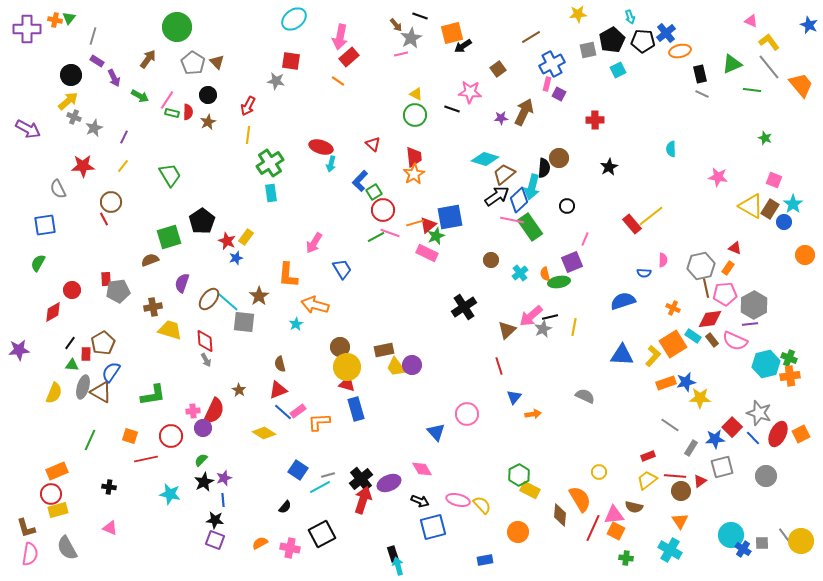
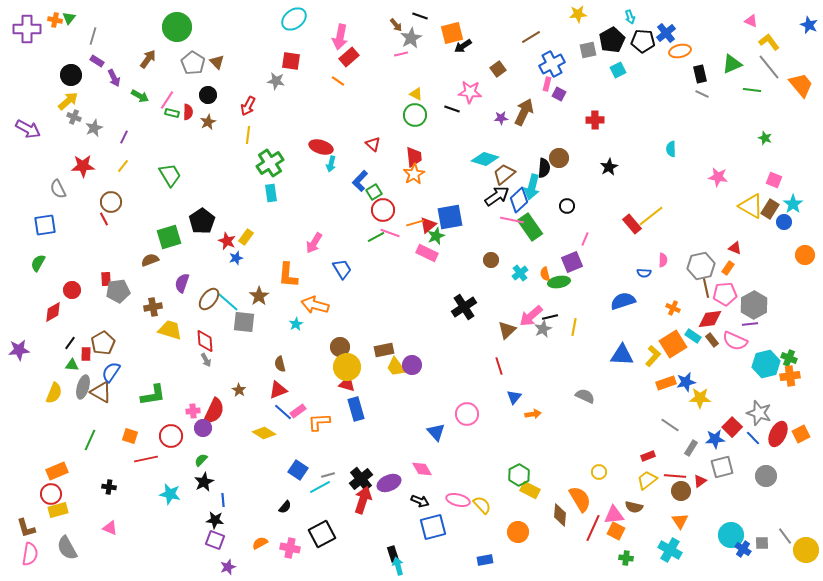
purple star at (224, 478): moved 4 px right, 89 px down
yellow circle at (801, 541): moved 5 px right, 9 px down
